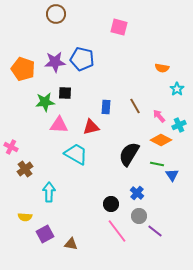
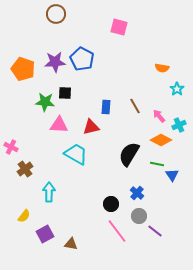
blue pentagon: rotated 15 degrees clockwise
green star: rotated 12 degrees clockwise
yellow semicircle: moved 1 px left, 1 px up; rotated 56 degrees counterclockwise
